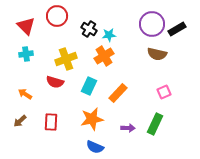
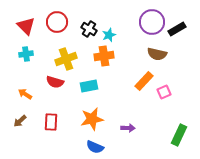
red circle: moved 6 px down
purple circle: moved 2 px up
cyan star: rotated 16 degrees counterclockwise
orange cross: rotated 24 degrees clockwise
cyan rectangle: rotated 54 degrees clockwise
orange rectangle: moved 26 px right, 12 px up
green rectangle: moved 24 px right, 11 px down
